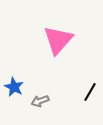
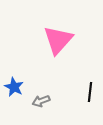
black line: rotated 24 degrees counterclockwise
gray arrow: moved 1 px right
